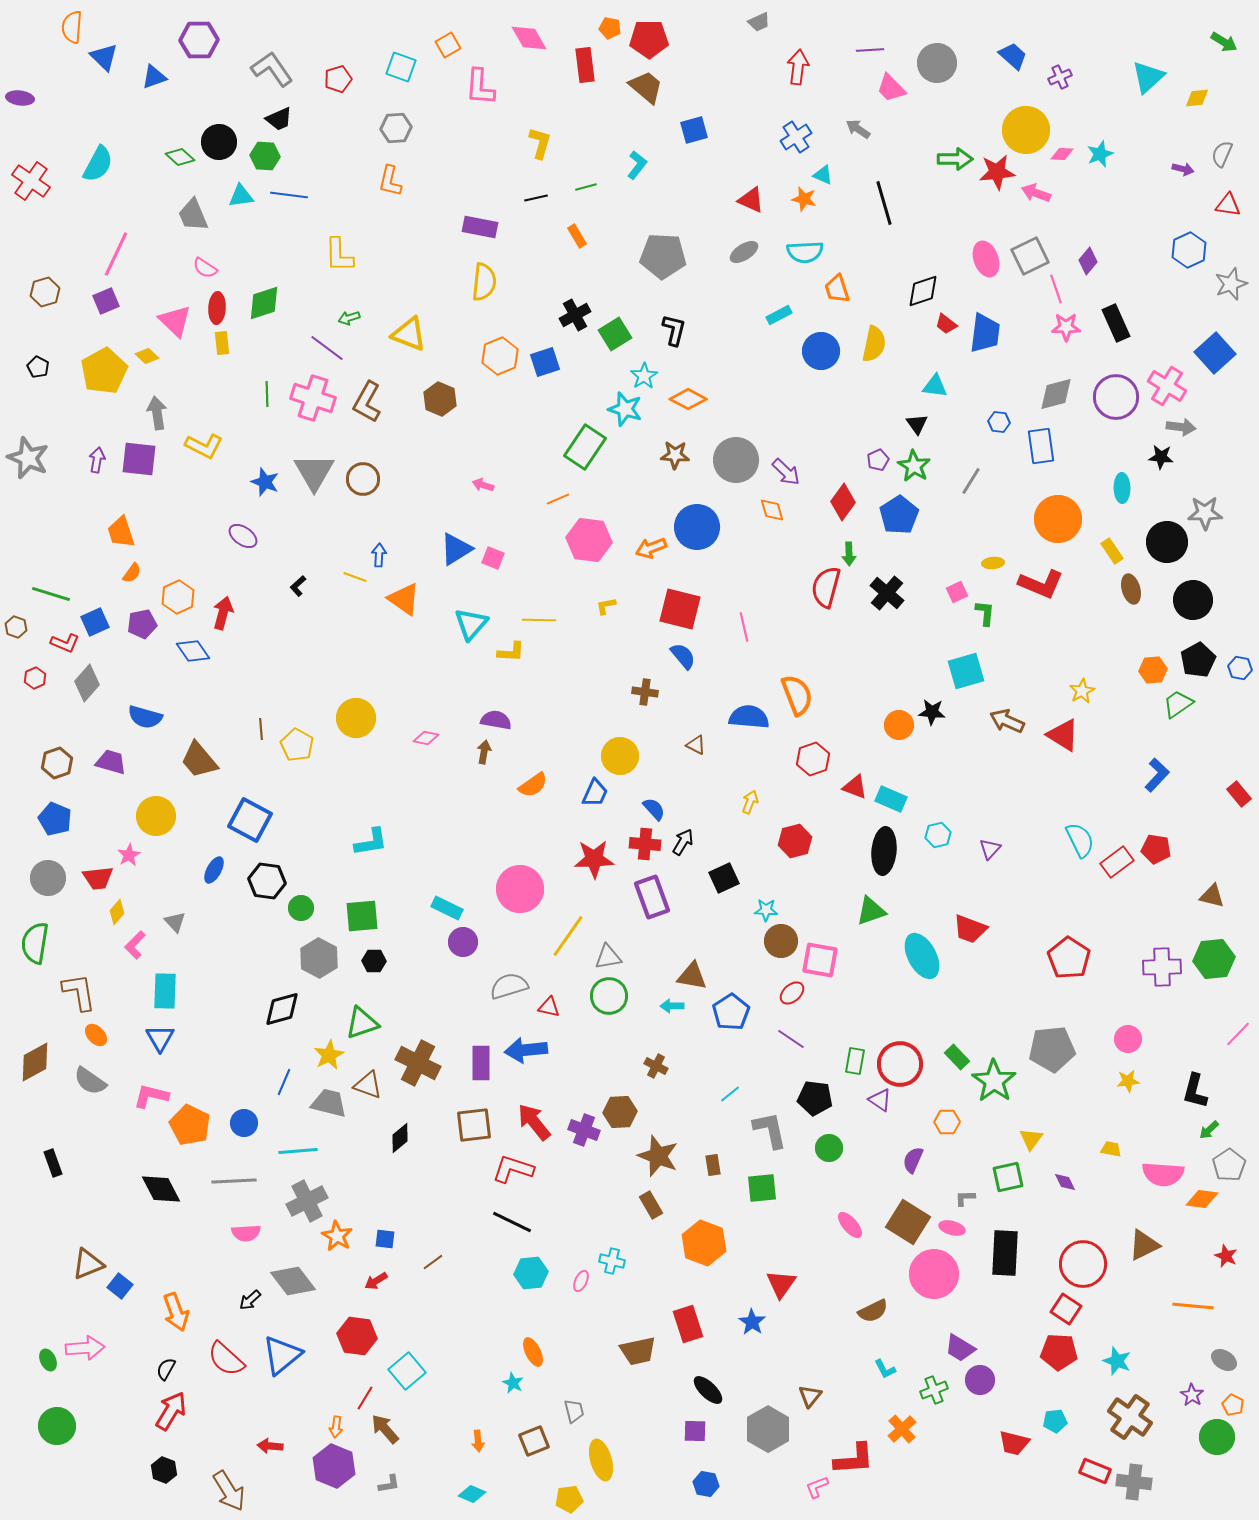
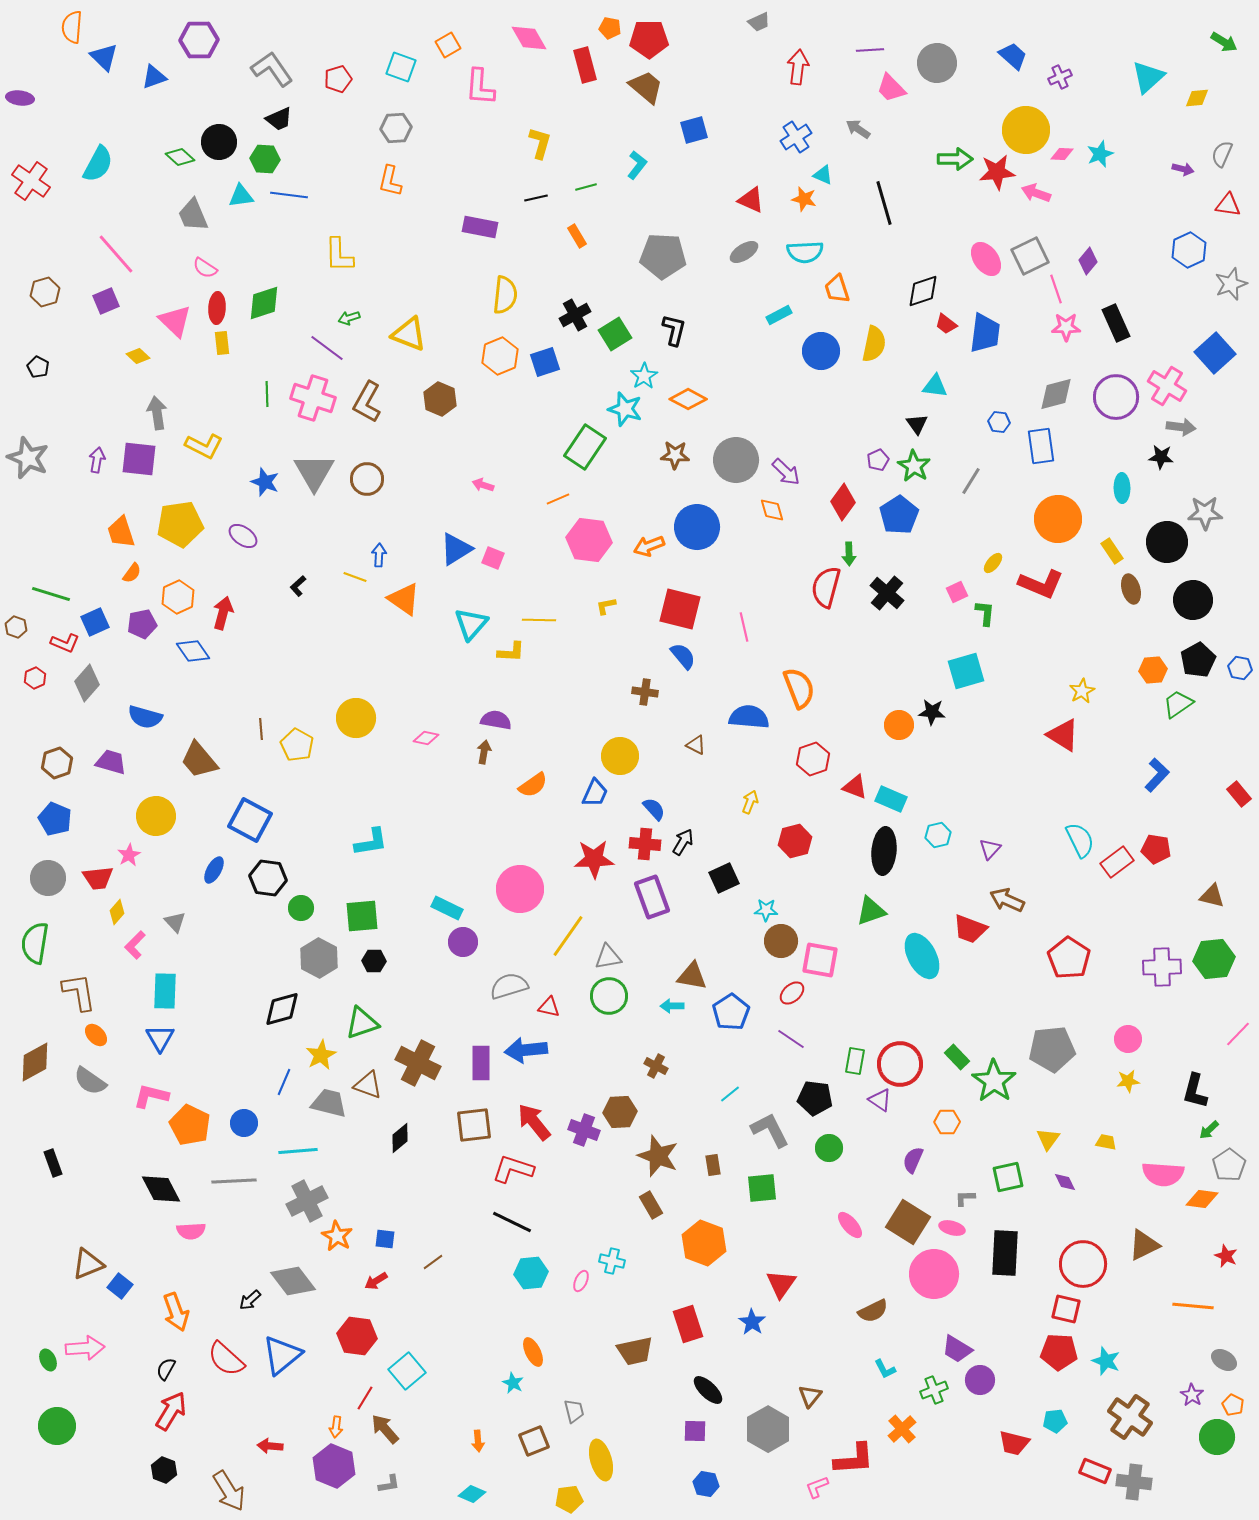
red rectangle at (585, 65): rotated 8 degrees counterclockwise
green hexagon at (265, 156): moved 3 px down
pink line at (116, 254): rotated 66 degrees counterclockwise
pink ellipse at (986, 259): rotated 16 degrees counterclockwise
yellow semicircle at (484, 282): moved 21 px right, 13 px down
yellow diamond at (147, 356): moved 9 px left
yellow pentagon at (104, 371): moved 76 px right, 153 px down; rotated 21 degrees clockwise
brown circle at (363, 479): moved 4 px right
orange arrow at (651, 548): moved 2 px left, 2 px up
yellow ellipse at (993, 563): rotated 45 degrees counterclockwise
orange semicircle at (797, 695): moved 2 px right, 7 px up
brown arrow at (1007, 721): moved 179 px down
black hexagon at (267, 881): moved 1 px right, 3 px up
yellow star at (329, 1055): moved 8 px left
gray L-shape at (770, 1130): rotated 15 degrees counterclockwise
yellow triangle at (1031, 1139): moved 17 px right
yellow trapezoid at (1111, 1149): moved 5 px left, 7 px up
pink semicircle at (246, 1233): moved 55 px left, 2 px up
red square at (1066, 1309): rotated 20 degrees counterclockwise
purple trapezoid at (960, 1348): moved 3 px left, 1 px down
brown trapezoid at (638, 1351): moved 3 px left
cyan star at (1117, 1361): moved 11 px left
